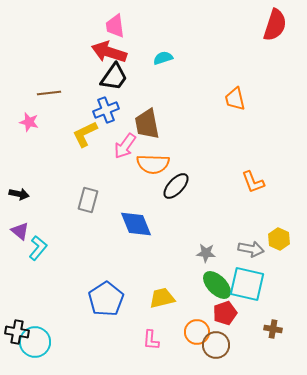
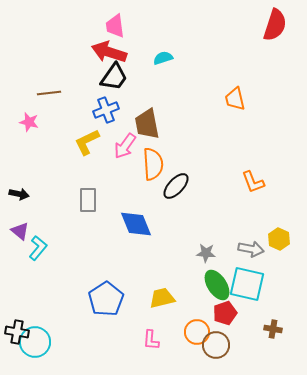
yellow L-shape: moved 2 px right, 8 px down
orange semicircle: rotated 96 degrees counterclockwise
gray rectangle: rotated 15 degrees counterclockwise
green ellipse: rotated 12 degrees clockwise
